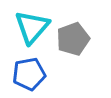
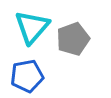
blue pentagon: moved 2 px left, 2 px down
